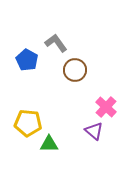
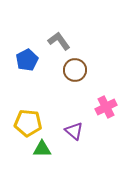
gray L-shape: moved 3 px right, 2 px up
blue pentagon: rotated 15 degrees clockwise
pink cross: rotated 20 degrees clockwise
purple triangle: moved 20 px left
green triangle: moved 7 px left, 5 px down
